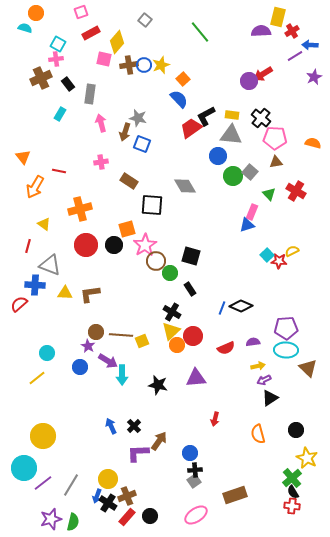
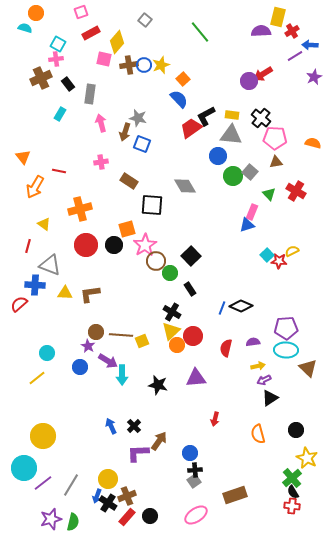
black square at (191, 256): rotated 30 degrees clockwise
red semicircle at (226, 348): rotated 126 degrees clockwise
